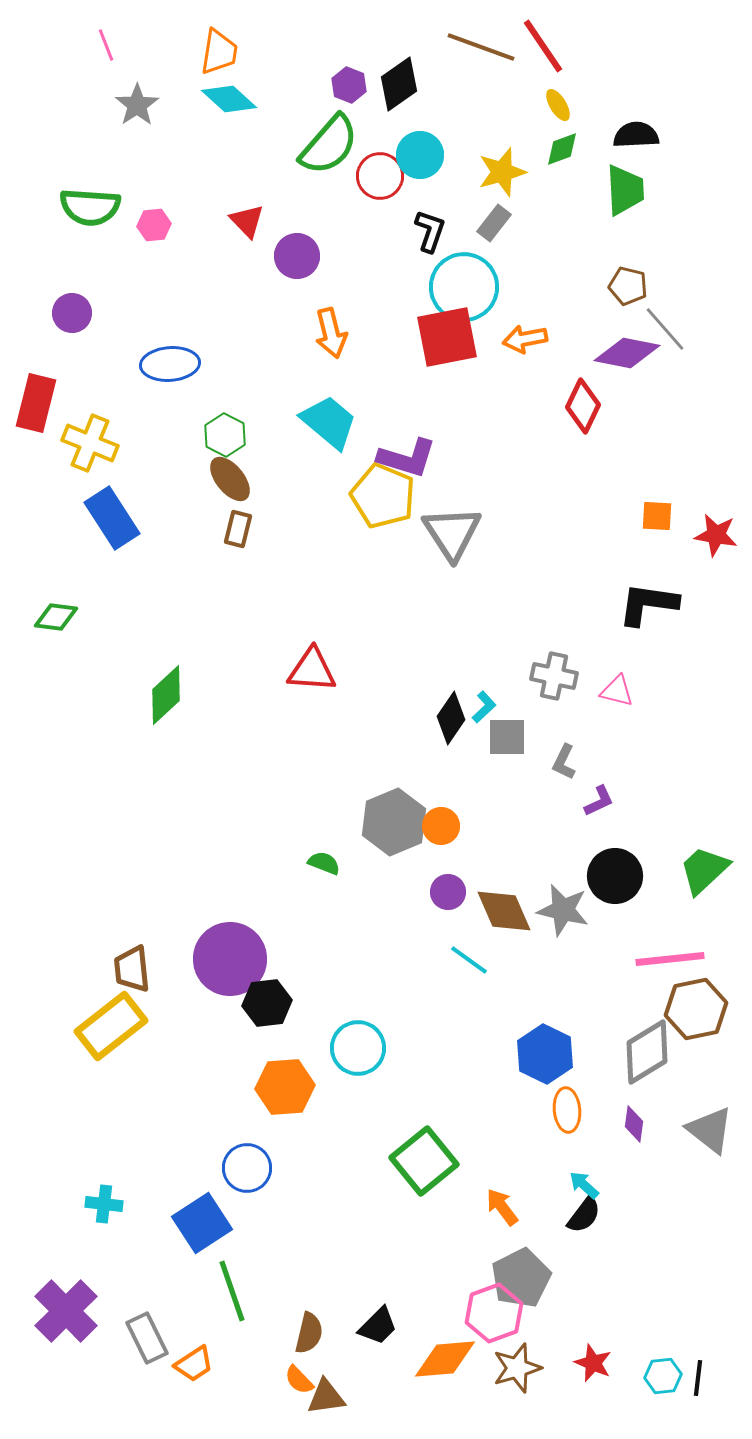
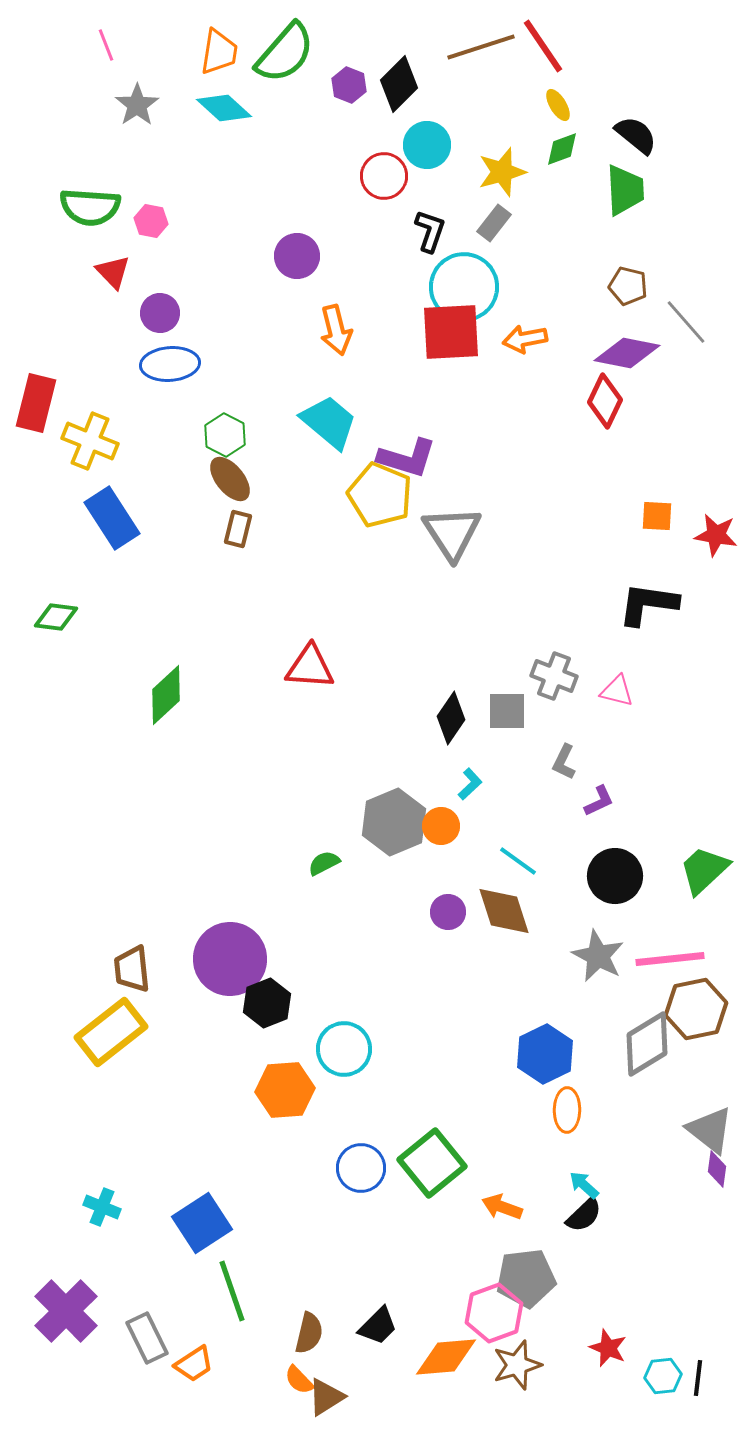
brown line at (481, 47): rotated 38 degrees counterclockwise
black diamond at (399, 84): rotated 10 degrees counterclockwise
cyan diamond at (229, 99): moved 5 px left, 9 px down
black semicircle at (636, 135): rotated 42 degrees clockwise
green semicircle at (329, 145): moved 44 px left, 92 px up
cyan circle at (420, 155): moved 7 px right, 10 px up
red circle at (380, 176): moved 4 px right
red triangle at (247, 221): moved 134 px left, 51 px down
pink hexagon at (154, 225): moved 3 px left, 4 px up; rotated 16 degrees clockwise
purple circle at (72, 313): moved 88 px right
gray line at (665, 329): moved 21 px right, 7 px up
orange arrow at (331, 333): moved 5 px right, 3 px up
red square at (447, 337): moved 4 px right, 5 px up; rotated 8 degrees clockwise
red diamond at (583, 406): moved 22 px right, 5 px up
yellow cross at (90, 443): moved 2 px up
yellow pentagon at (383, 496): moved 3 px left, 1 px up
red triangle at (312, 670): moved 2 px left, 3 px up
gray cross at (554, 676): rotated 9 degrees clockwise
cyan L-shape at (484, 707): moved 14 px left, 77 px down
gray square at (507, 737): moved 26 px up
green semicircle at (324, 863): rotated 48 degrees counterclockwise
purple circle at (448, 892): moved 20 px down
gray star at (563, 910): moved 35 px right, 46 px down; rotated 14 degrees clockwise
brown diamond at (504, 911): rotated 6 degrees clockwise
cyan line at (469, 960): moved 49 px right, 99 px up
black hexagon at (267, 1003): rotated 15 degrees counterclockwise
yellow rectangle at (111, 1026): moved 6 px down
cyan circle at (358, 1048): moved 14 px left, 1 px down
gray diamond at (647, 1052): moved 8 px up
blue hexagon at (545, 1054): rotated 8 degrees clockwise
orange hexagon at (285, 1087): moved 3 px down
orange ellipse at (567, 1110): rotated 6 degrees clockwise
purple diamond at (634, 1124): moved 83 px right, 45 px down
green square at (424, 1161): moved 8 px right, 2 px down
blue circle at (247, 1168): moved 114 px right
cyan cross at (104, 1204): moved 2 px left, 3 px down; rotated 15 degrees clockwise
orange arrow at (502, 1207): rotated 33 degrees counterclockwise
black semicircle at (584, 1215): rotated 9 degrees clockwise
gray pentagon at (521, 1278): moved 5 px right; rotated 20 degrees clockwise
orange diamond at (445, 1359): moved 1 px right, 2 px up
red star at (593, 1363): moved 15 px right, 15 px up
brown star at (517, 1368): moved 3 px up
brown triangle at (326, 1397): rotated 24 degrees counterclockwise
